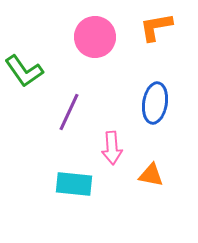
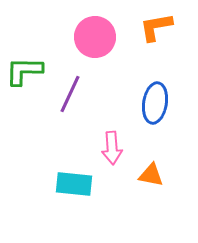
green L-shape: rotated 126 degrees clockwise
purple line: moved 1 px right, 18 px up
